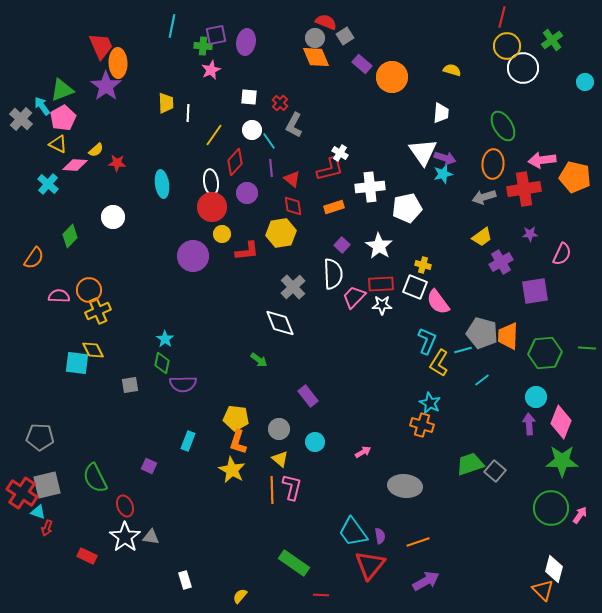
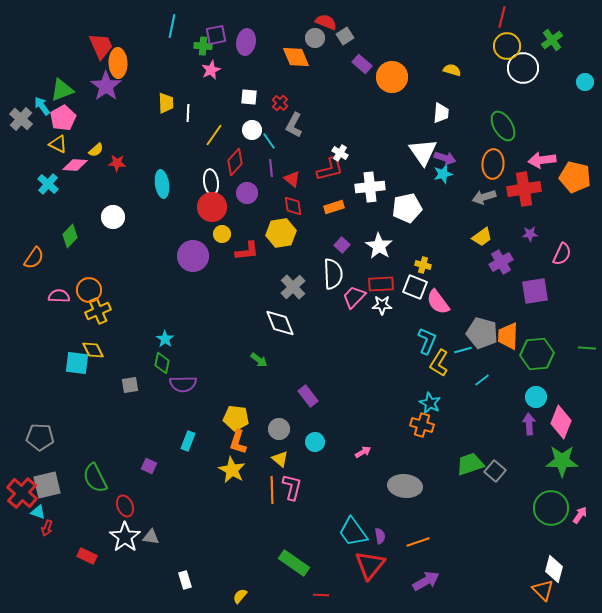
orange diamond at (316, 57): moved 20 px left
green hexagon at (545, 353): moved 8 px left, 1 px down
red cross at (22, 493): rotated 8 degrees clockwise
